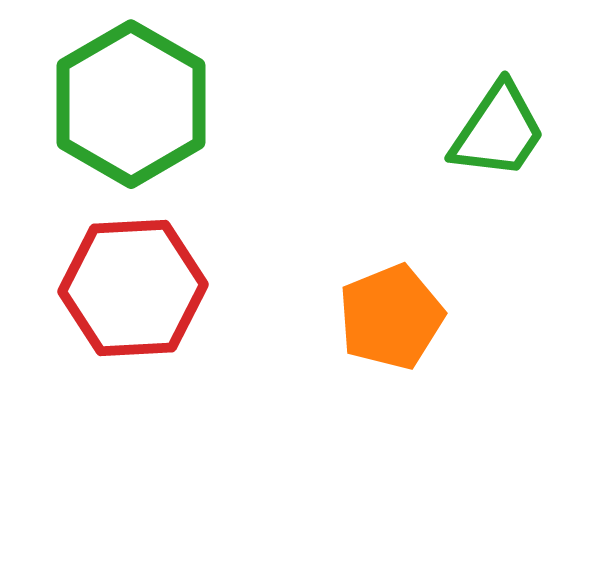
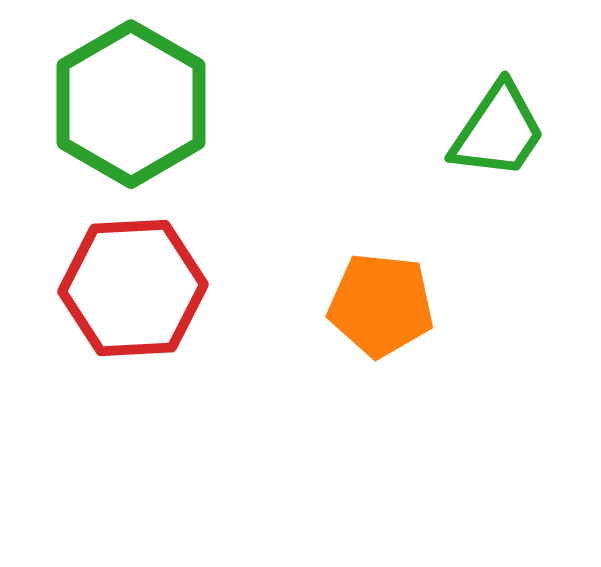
orange pentagon: moved 10 px left, 12 px up; rotated 28 degrees clockwise
